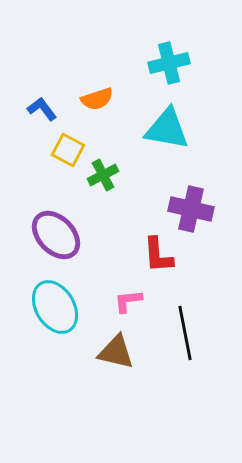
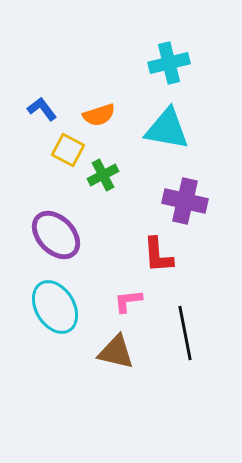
orange semicircle: moved 2 px right, 16 px down
purple cross: moved 6 px left, 8 px up
